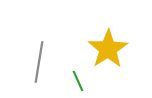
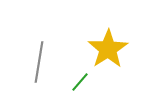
green line: moved 2 px right, 1 px down; rotated 65 degrees clockwise
